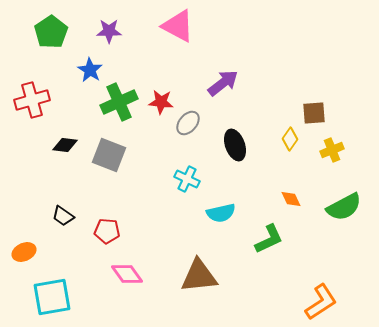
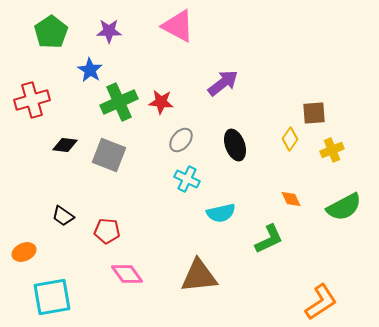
gray ellipse: moved 7 px left, 17 px down
